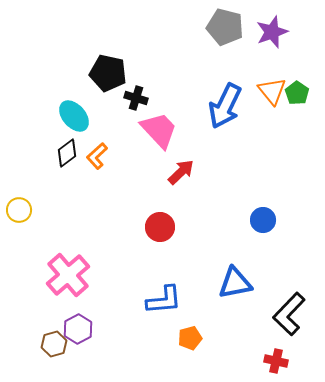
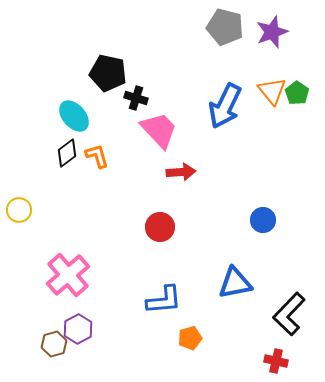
orange L-shape: rotated 116 degrees clockwise
red arrow: rotated 40 degrees clockwise
